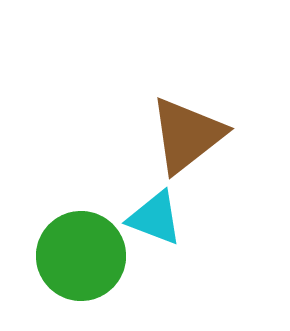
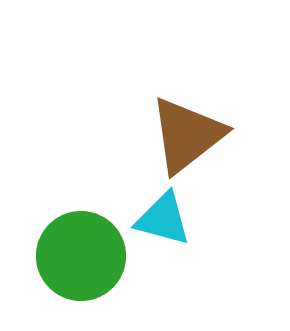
cyan triangle: moved 8 px right, 1 px down; rotated 6 degrees counterclockwise
